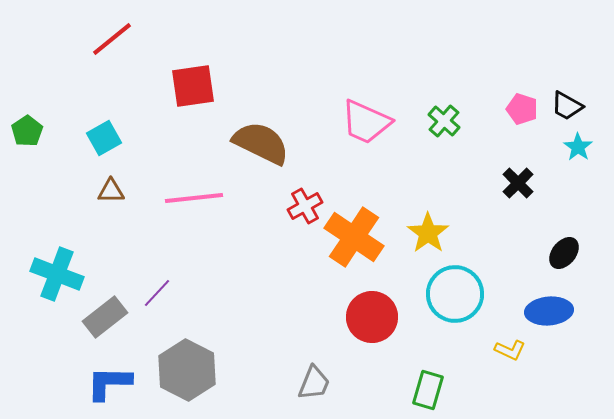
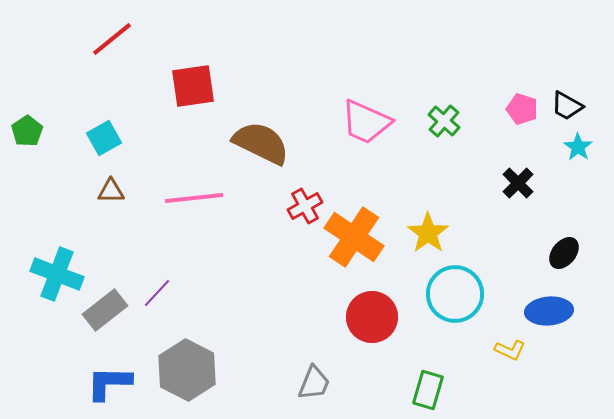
gray rectangle: moved 7 px up
